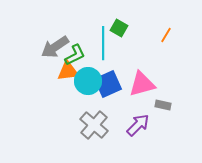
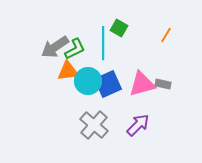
green L-shape: moved 6 px up
gray rectangle: moved 21 px up
